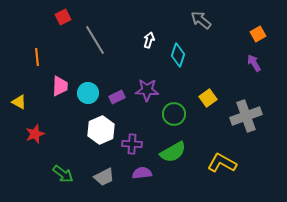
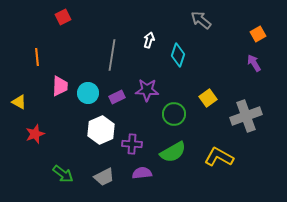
gray line: moved 17 px right, 15 px down; rotated 40 degrees clockwise
yellow L-shape: moved 3 px left, 6 px up
